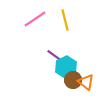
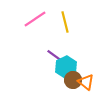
yellow line: moved 2 px down
